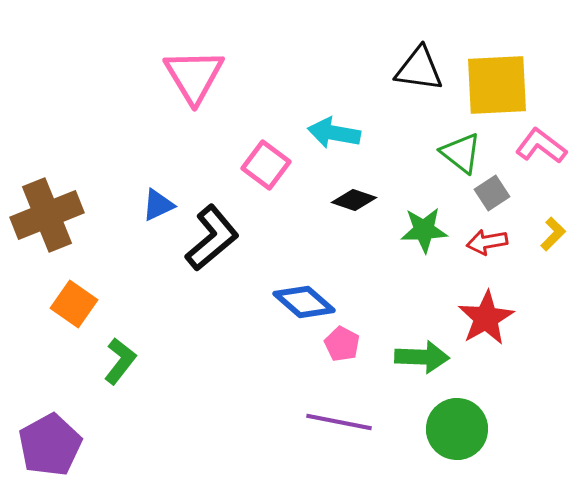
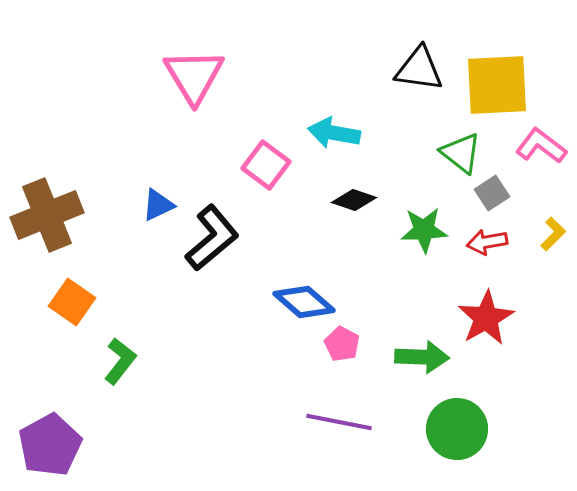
orange square: moved 2 px left, 2 px up
